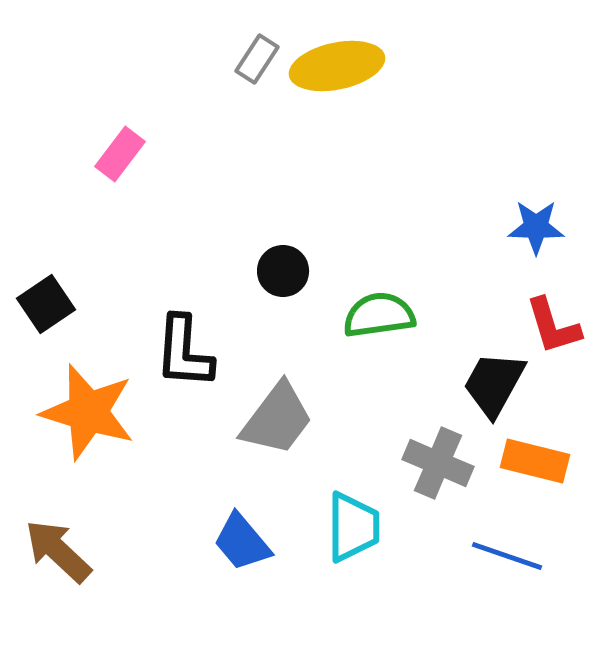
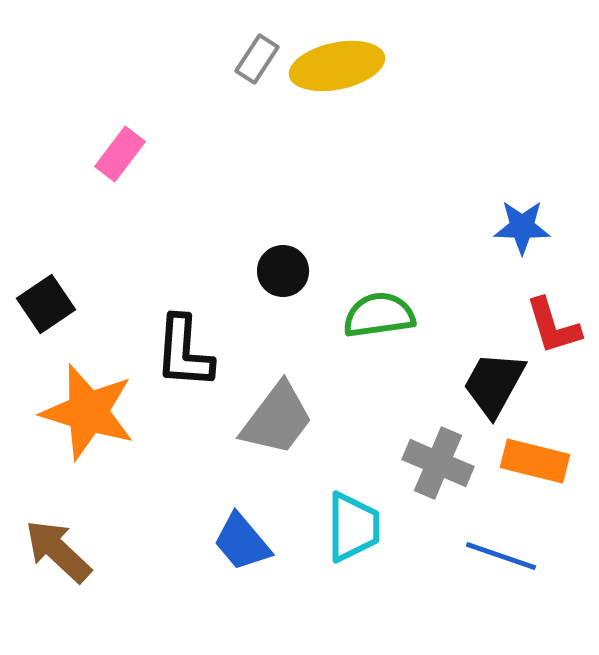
blue star: moved 14 px left
blue line: moved 6 px left
